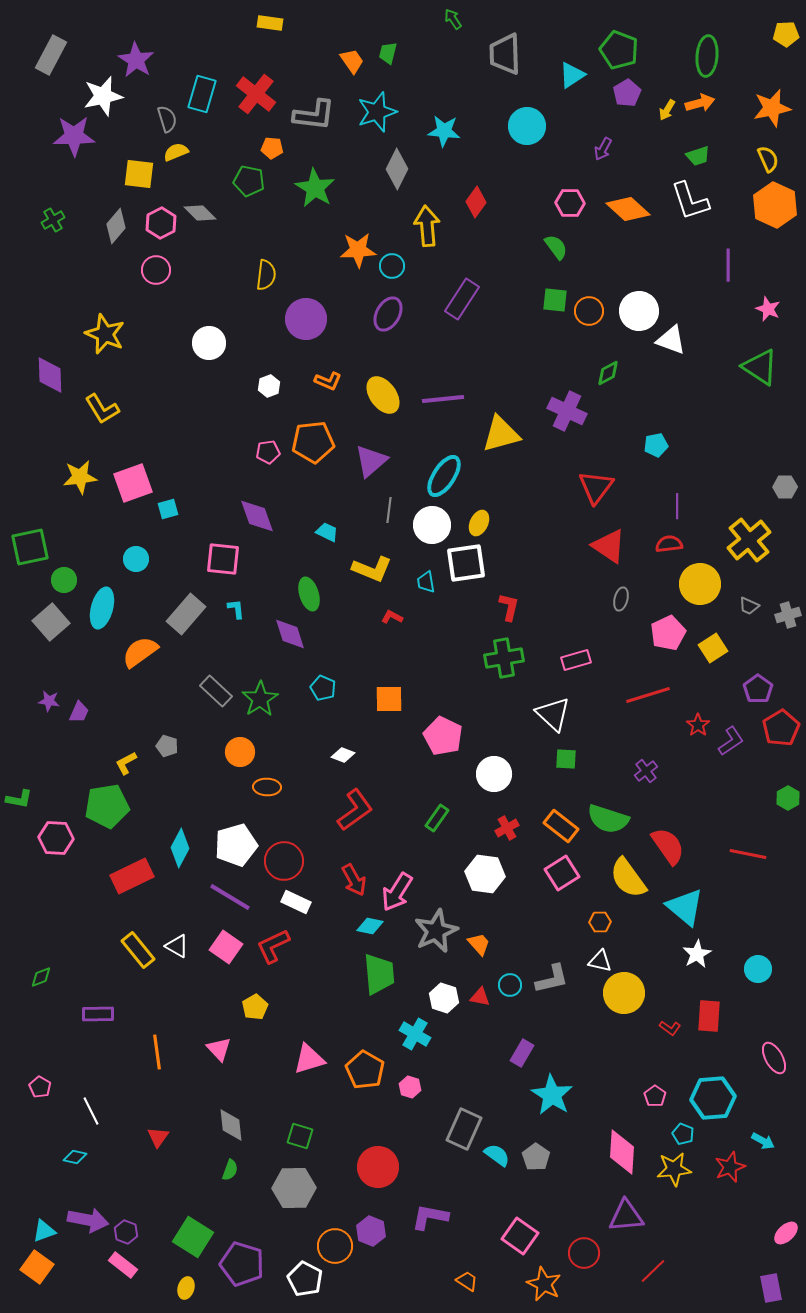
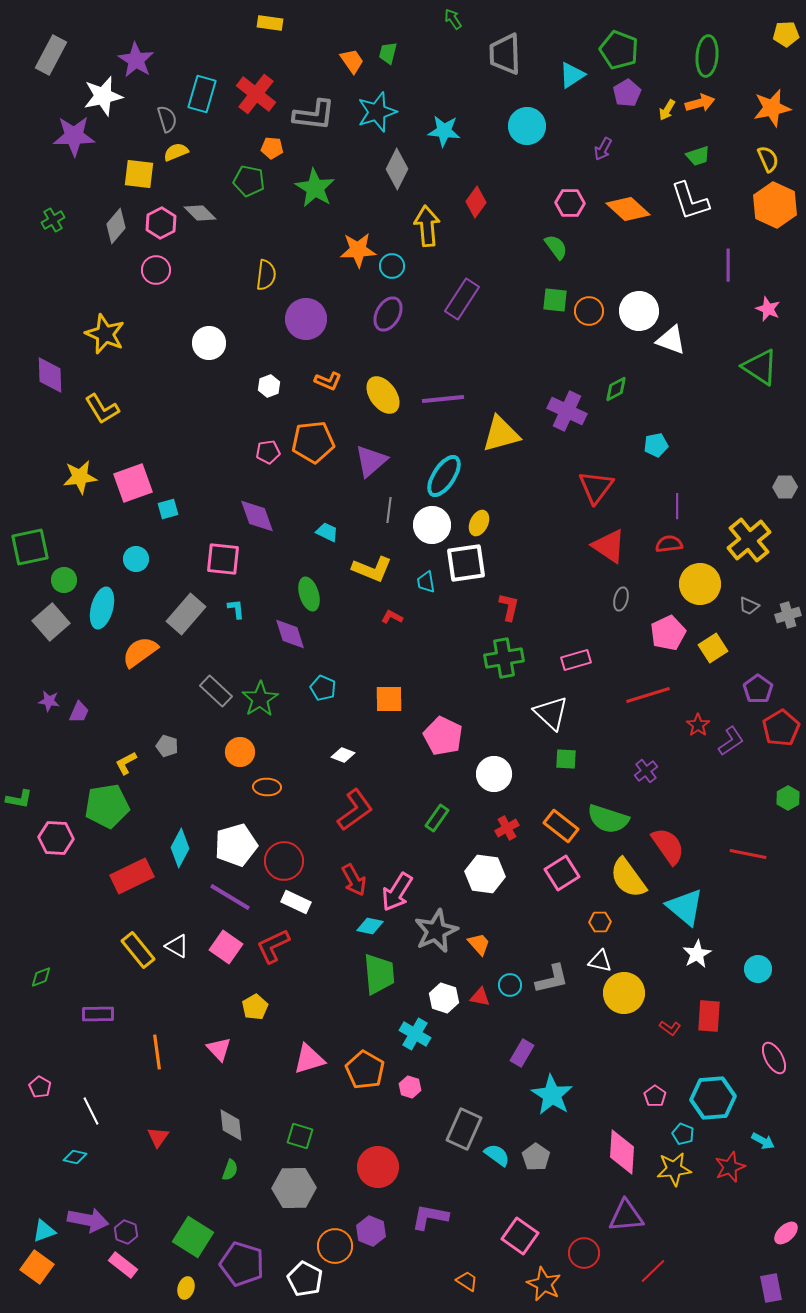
green diamond at (608, 373): moved 8 px right, 16 px down
white triangle at (553, 714): moved 2 px left, 1 px up
